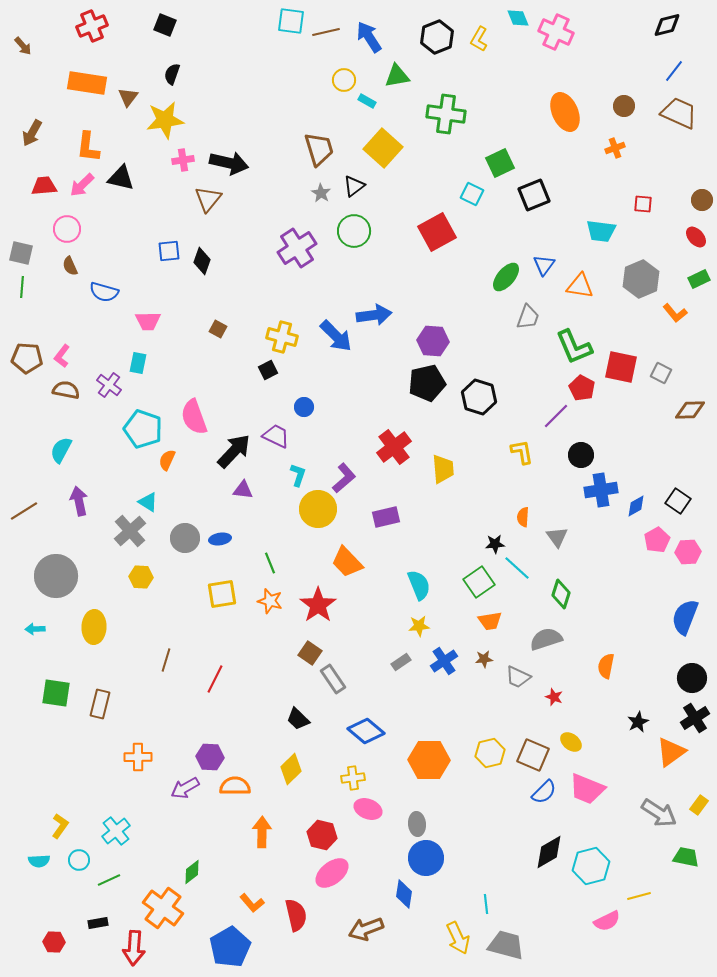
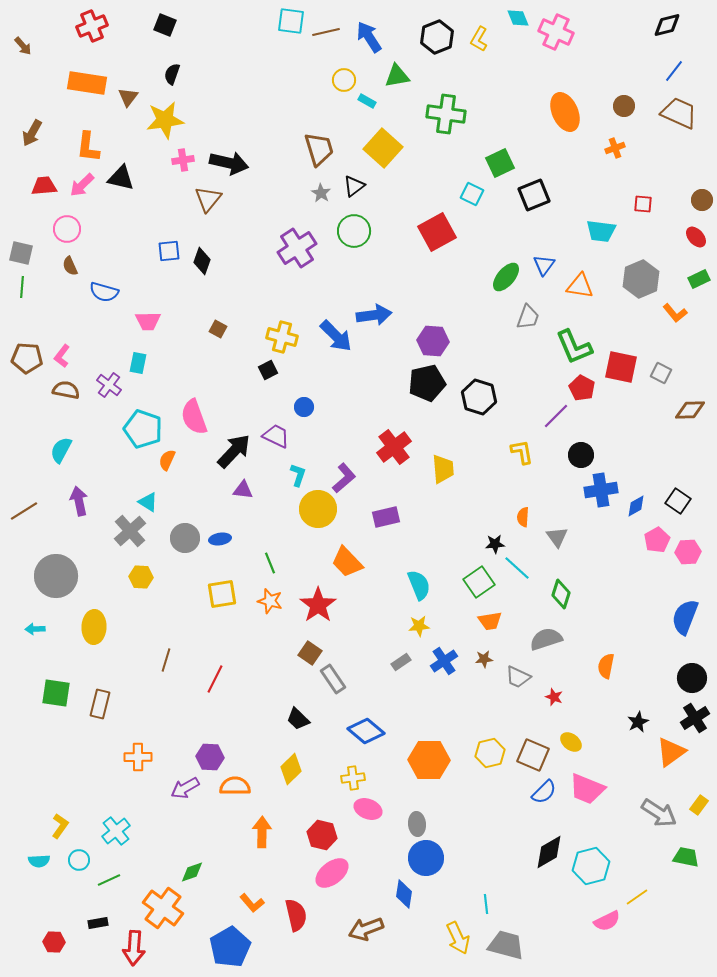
green diamond at (192, 872): rotated 20 degrees clockwise
yellow line at (639, 896): moved 2 px left, 1 px down; rotated 20 degrees counterclockwise
